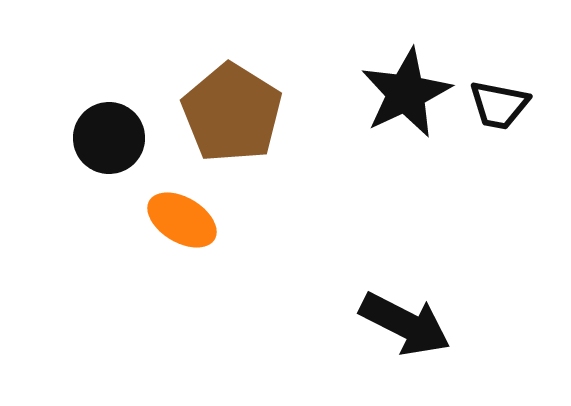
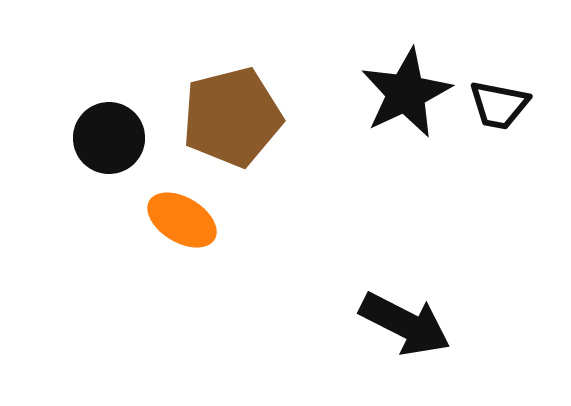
brown pentagon: moved 4 px down; rotated 26 degrees clockwise
